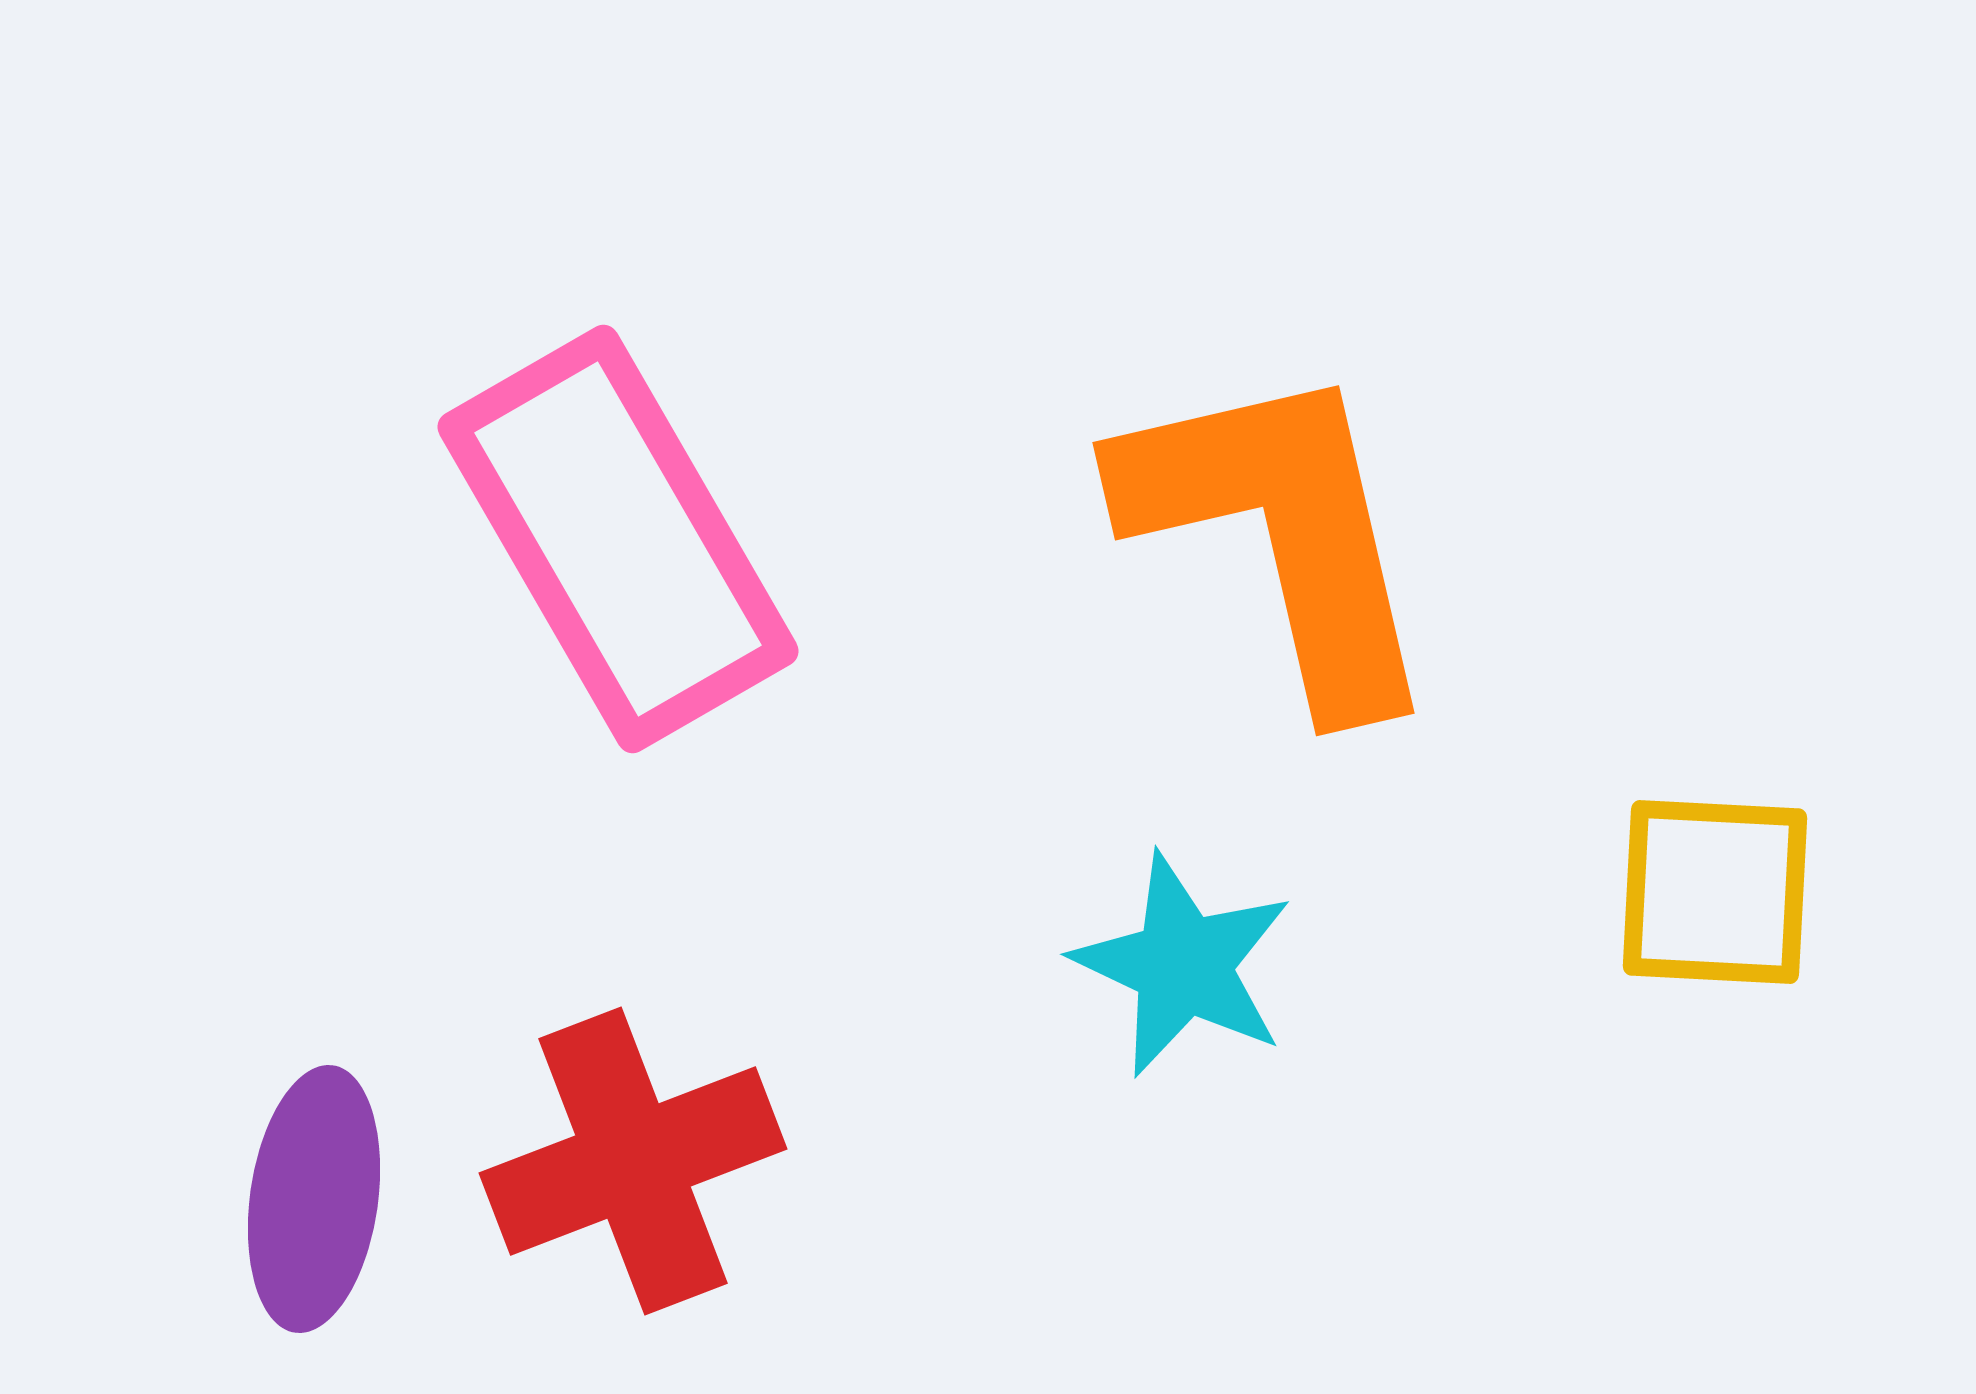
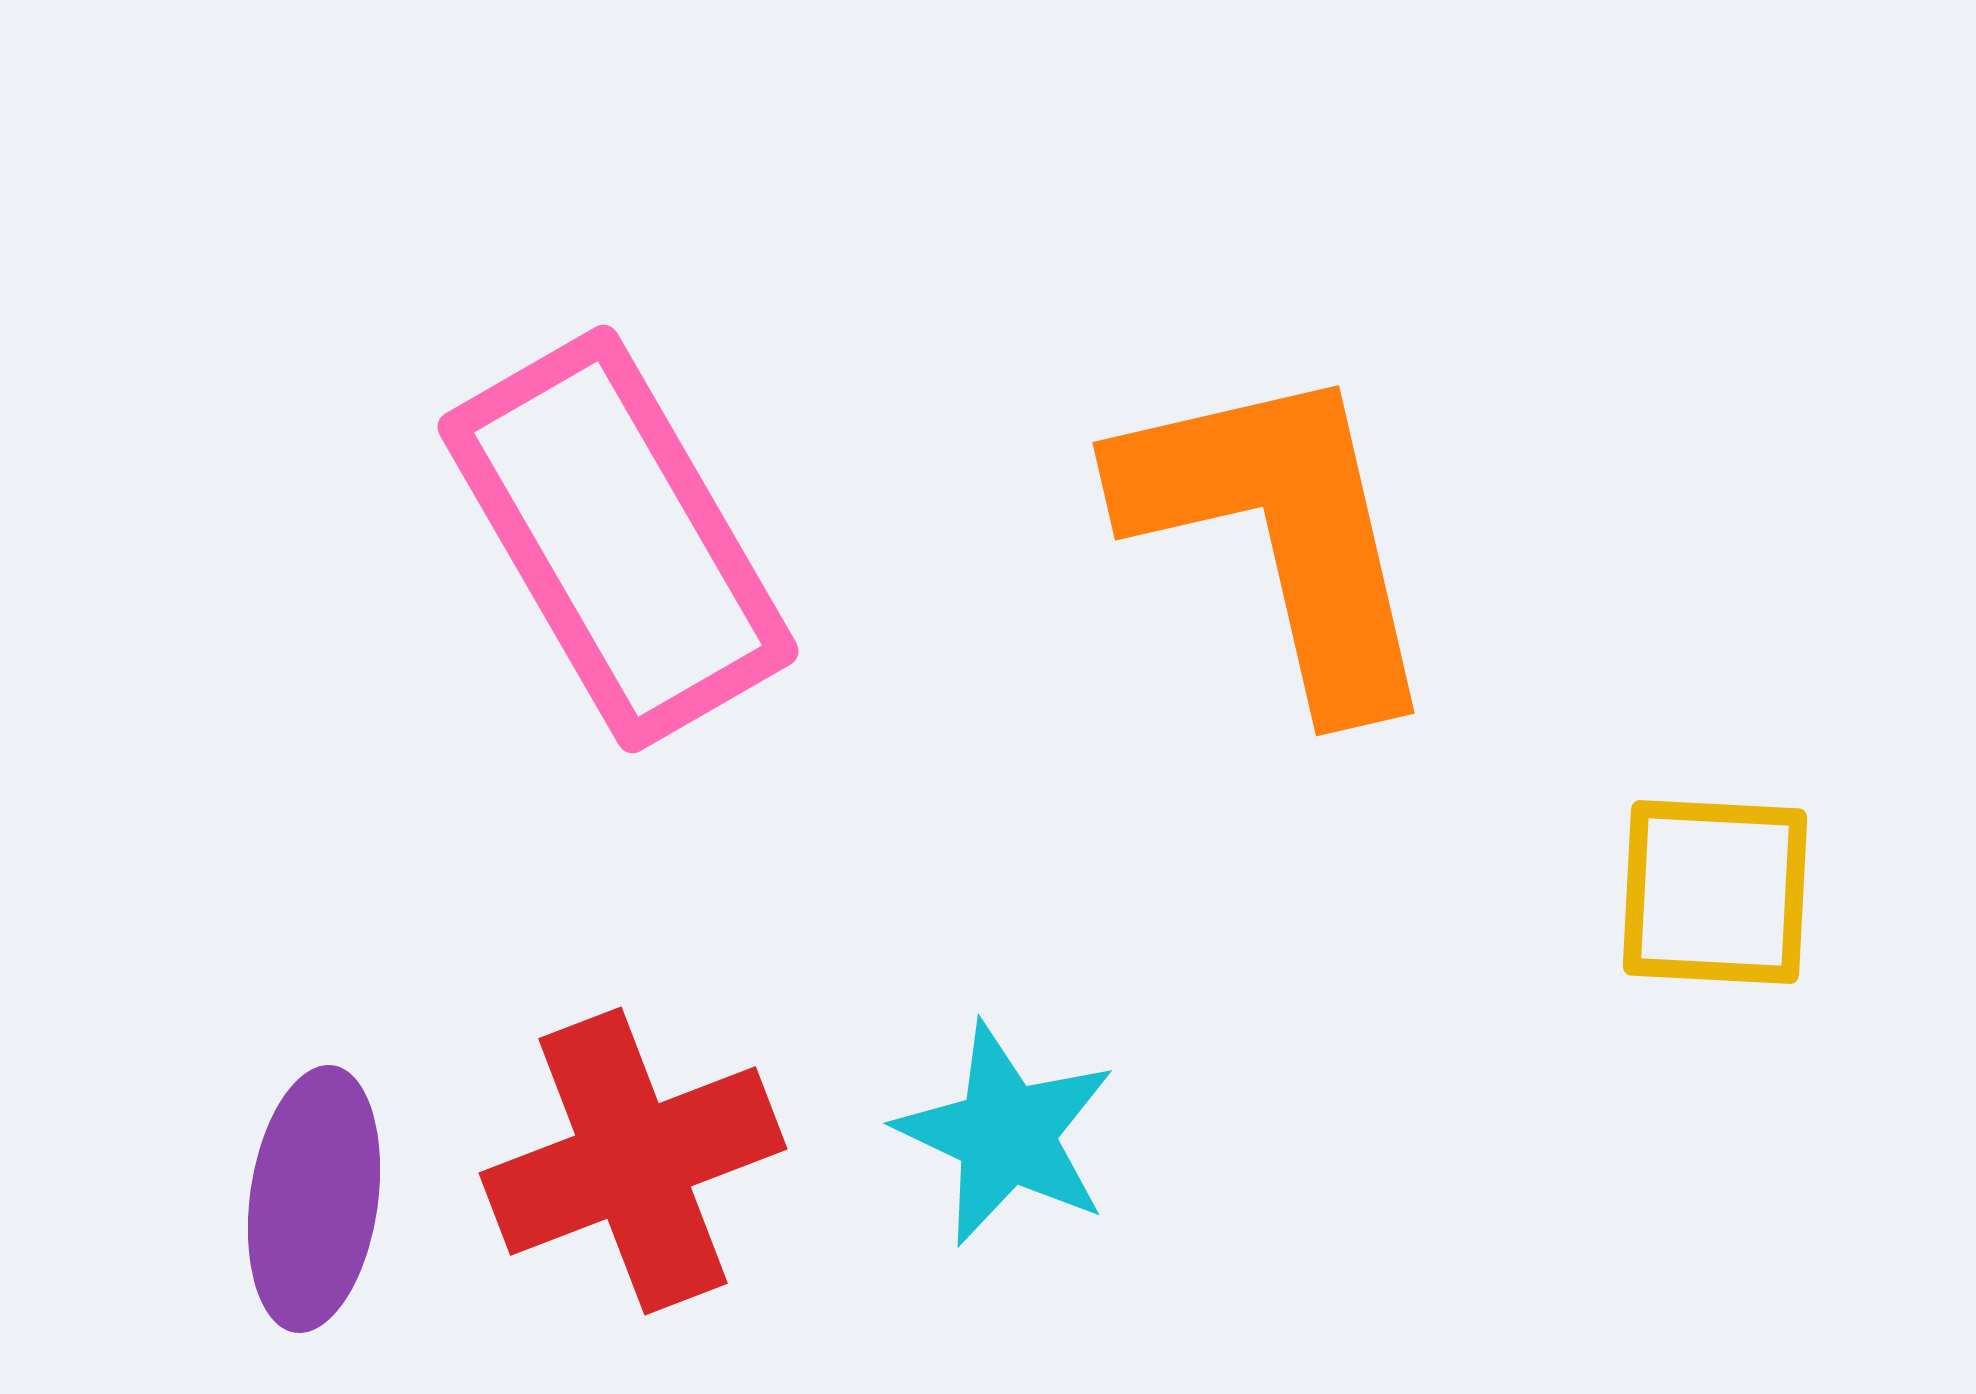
cyan star: moved 177 px left, 169 px down
